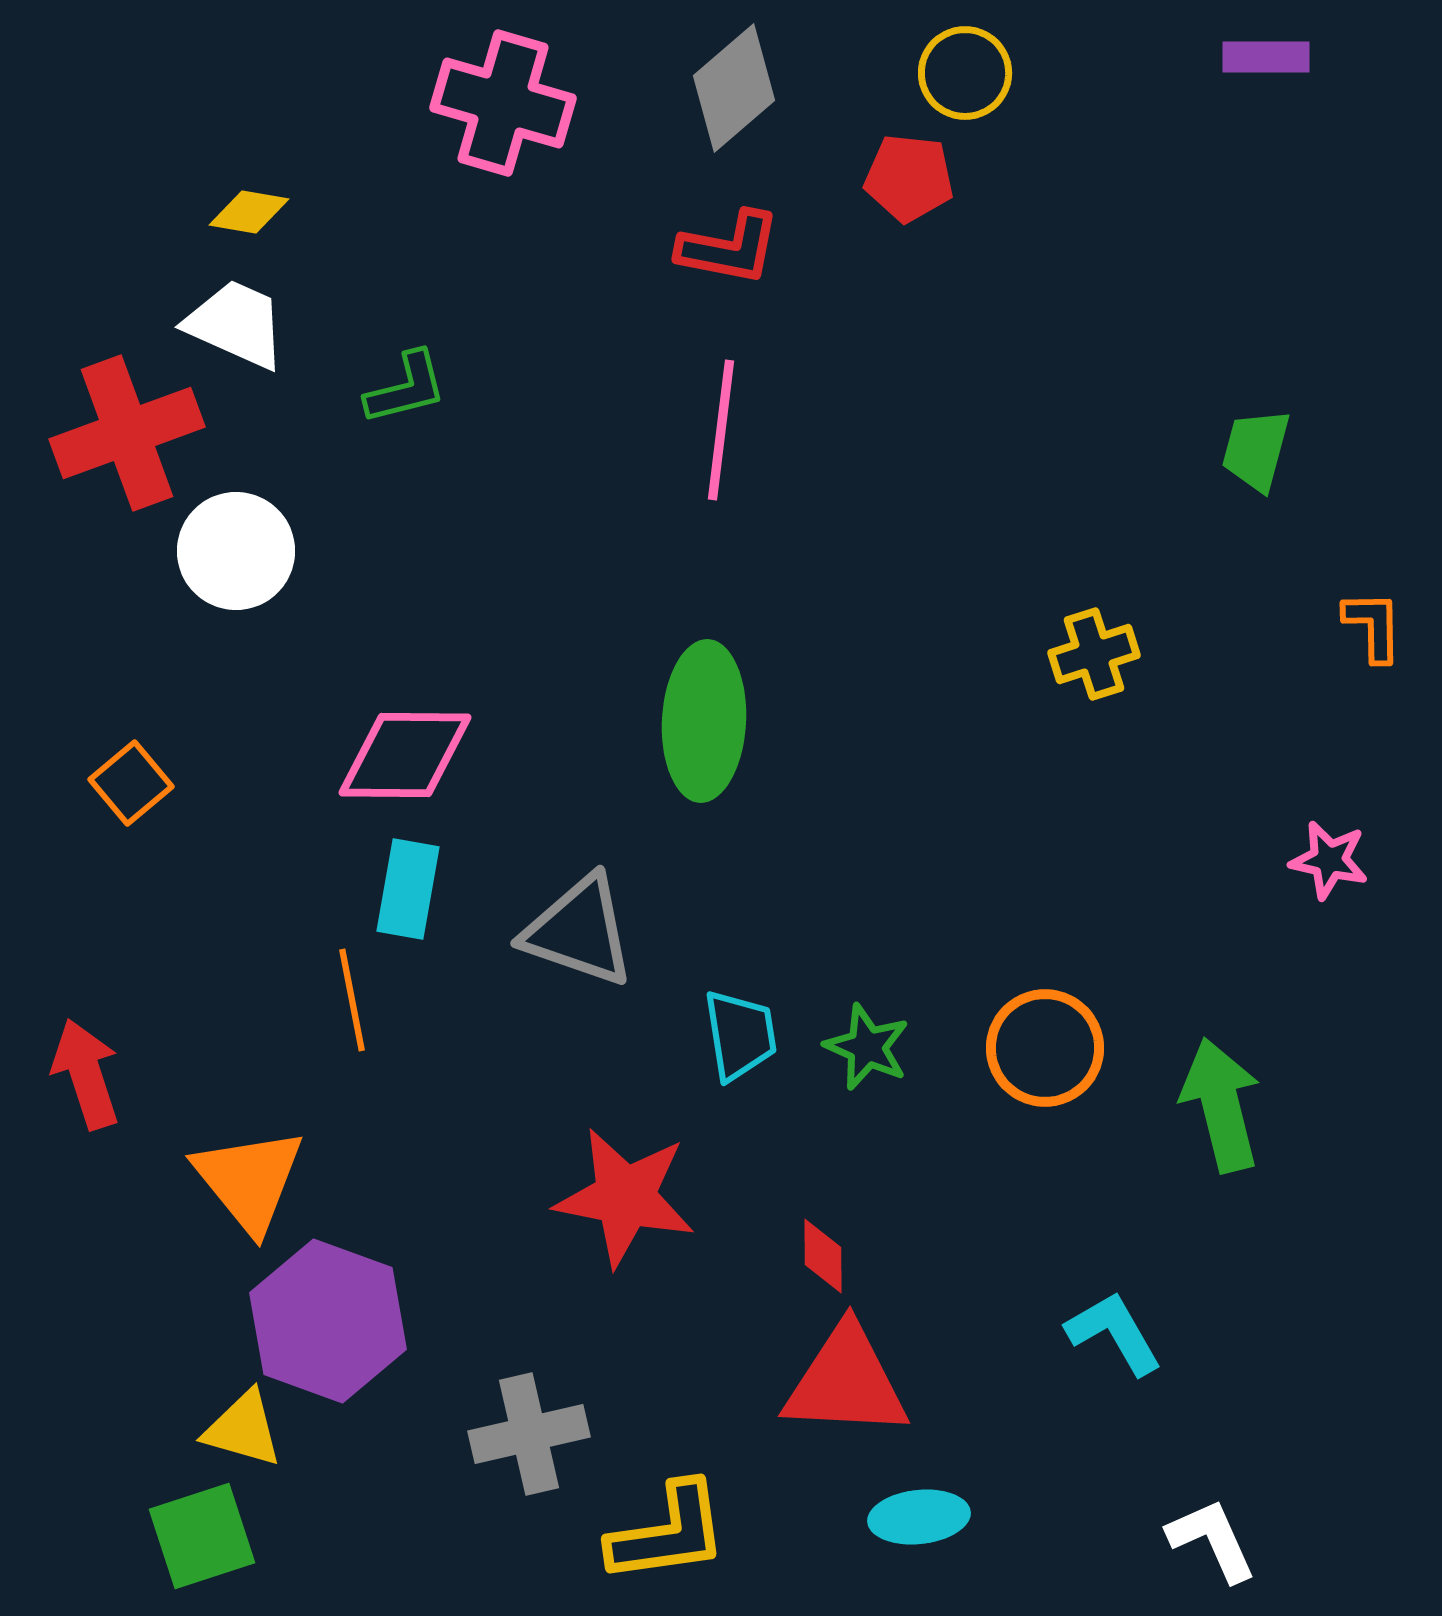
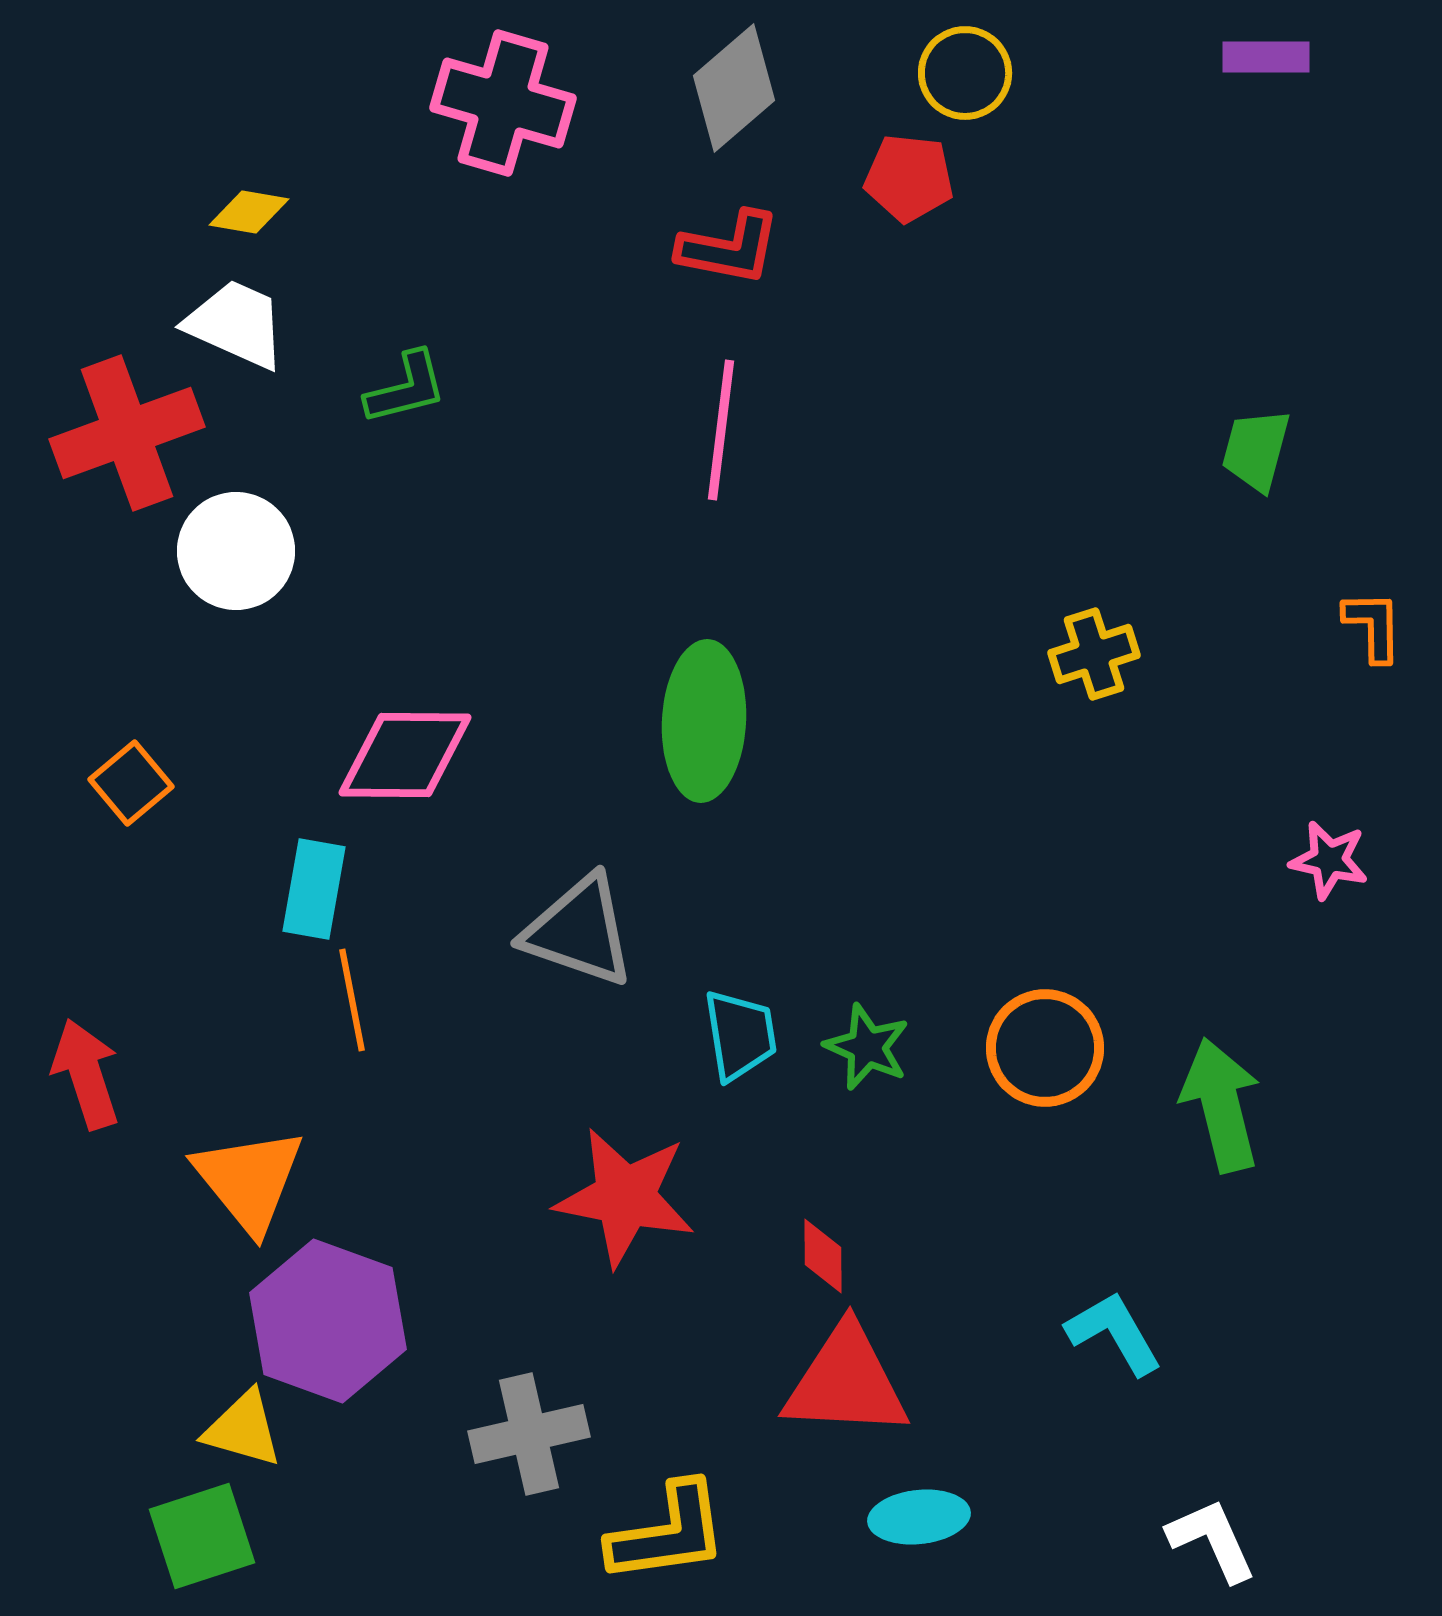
cyan rectangle: moved 94 px left
